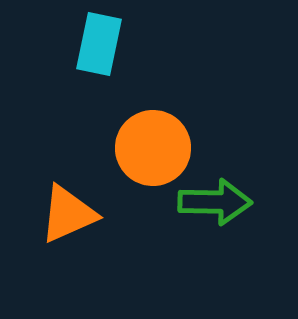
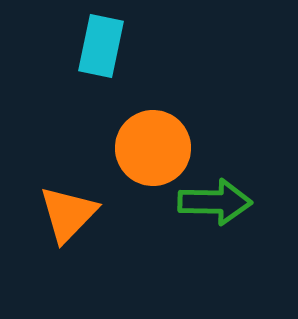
cyan rectangle: moved 2 px right, 2 px down
orange triangle: rotated 22 degrees counterclockwise
